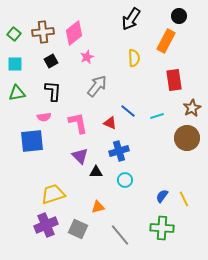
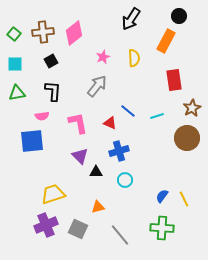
pink star: moved 16 px right
pink semicircle: moved 2 px left, 1 px up
